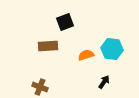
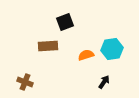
cyan hexagon: rotated 15 degrees counterclockwise
brown cross: moved 15 px left, 5 px up
